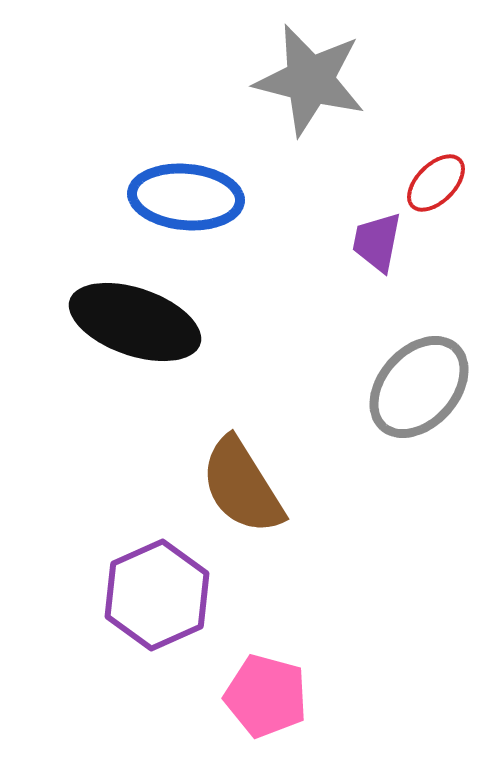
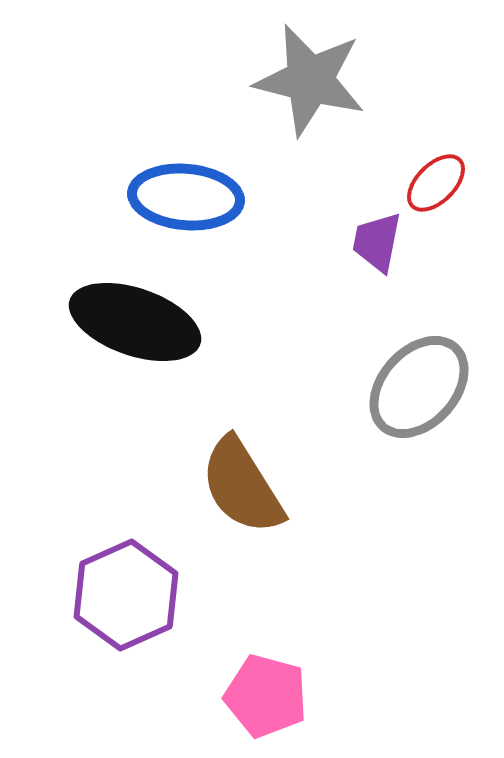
purple hexagon: moved 31 px left
